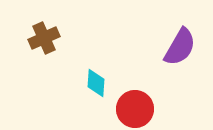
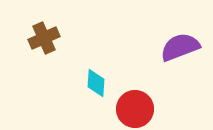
purple semicircle: rotated 141 degrees counterclockwise
